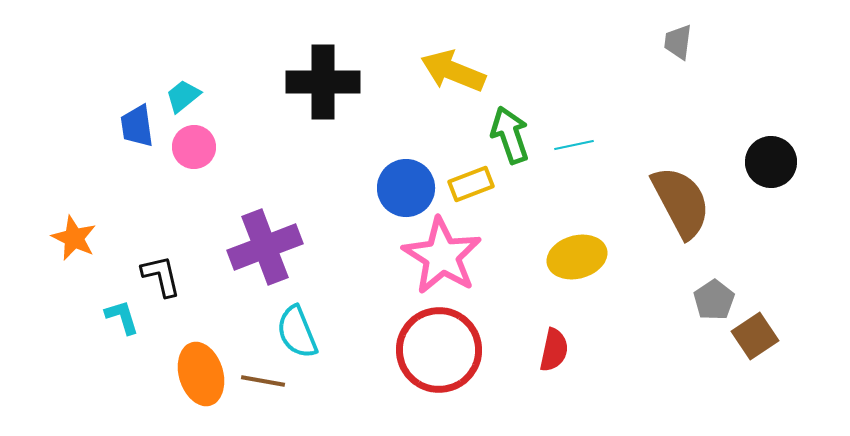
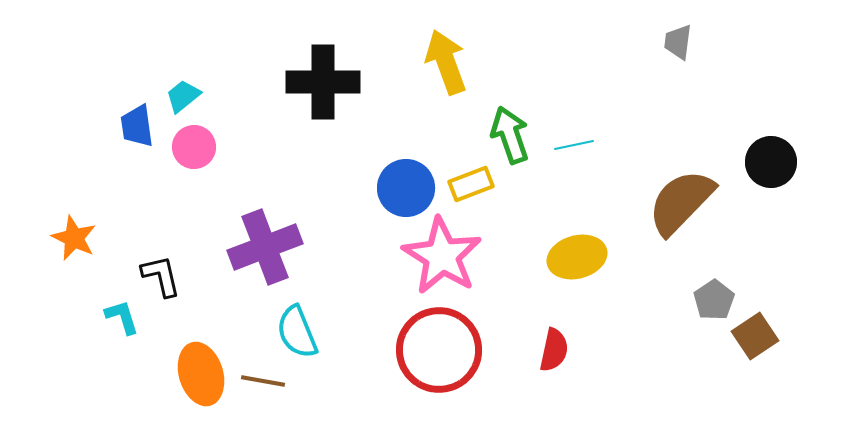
yellow arrow: moved 7 px left, 9 px up; rotated 48 degrees clockwise
brown semicircle: rotated 108 degrees counterclockwise
